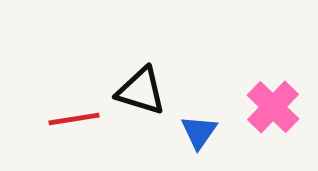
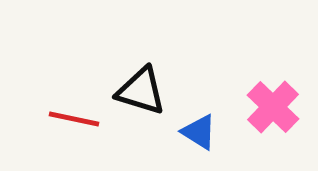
red line: rotated 21 degrees clockwise
blue triangle: rotated 33 degrees counterclockwise
